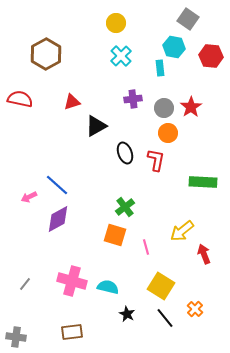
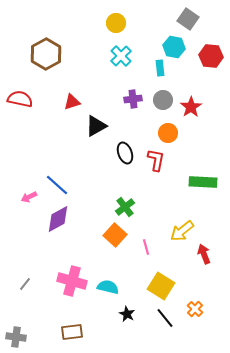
gray circle: moved 1 px left, 8 px up
orange square: rotated 25 degrees clockwise
